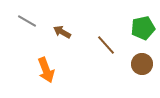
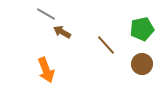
gray line: moved 19 px right, 7 px up
green pentagon: moved 1 px left, 1 px down
